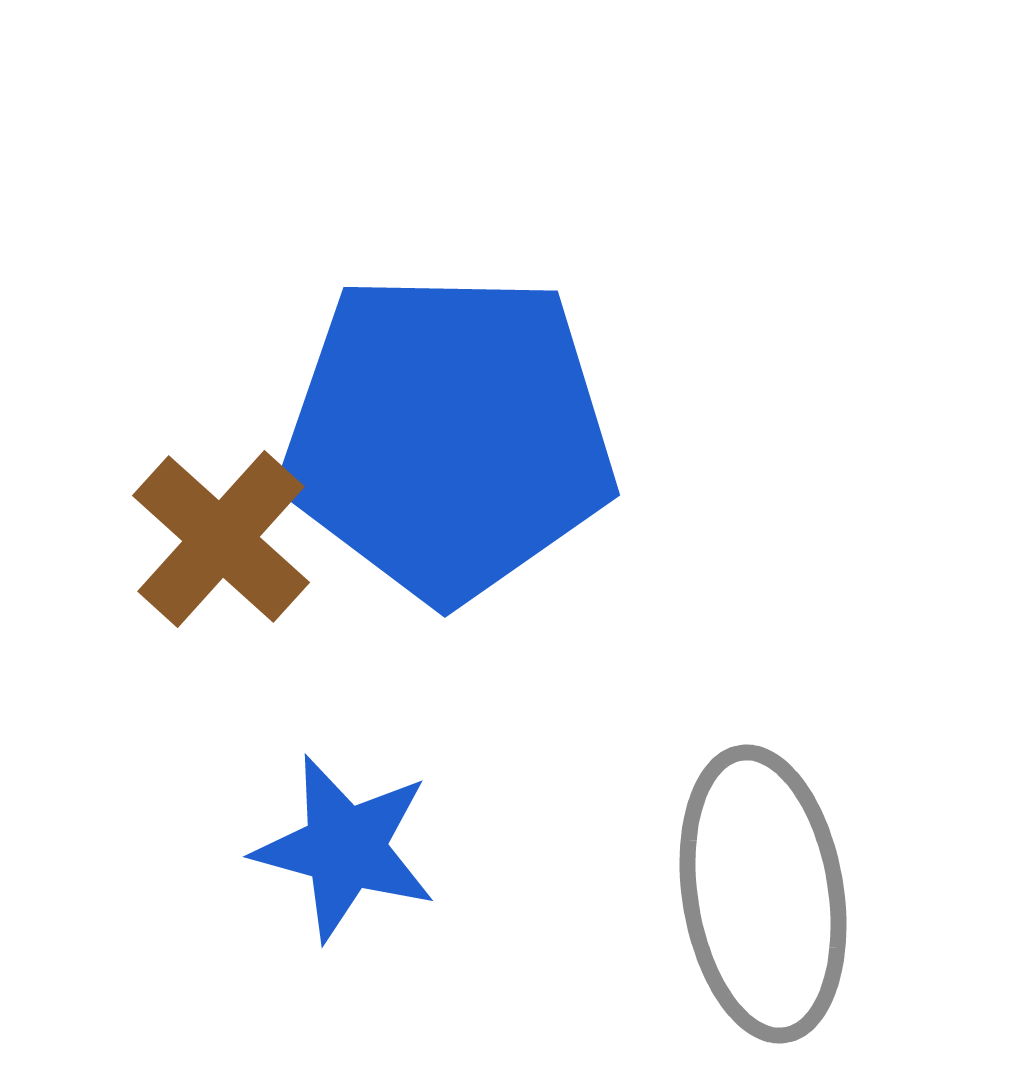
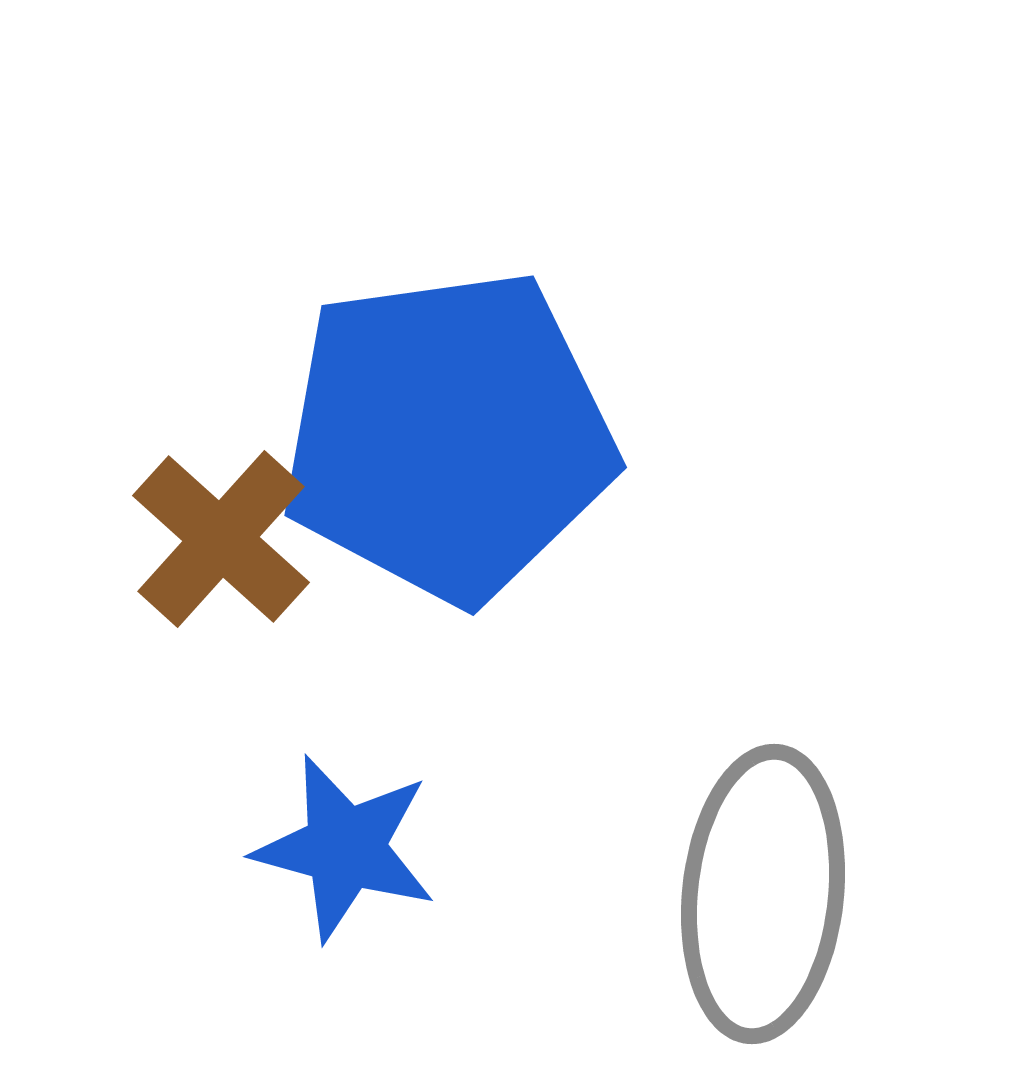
blue pentagon: rotated 9 degrees counterclockwise
gray ellipse: rotated 15 degrees clockwise
